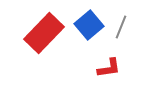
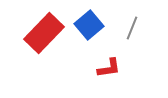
gray line: moved 11 px right, 1 px down
